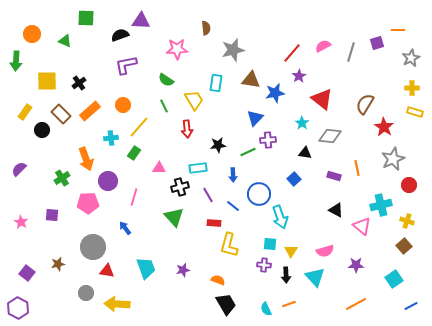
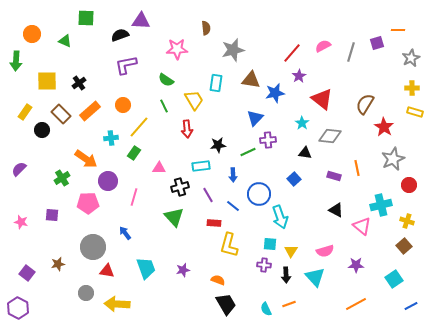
orange arrow at (86, 159): rotated 35 degrees counterclockwise
cyan rectangle at (198, 168): moved 3 px right, 2 px up
pink star at (21, 222): rotated 16 degrees counterclockwise
blue arrow at (125, 228): moved 5 px down
